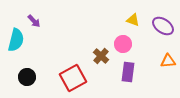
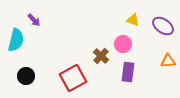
purple arrow: moved 1 px up
black circle: moved 1 px left, 1 px up
